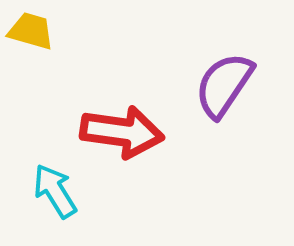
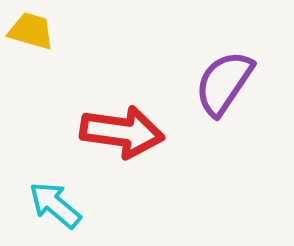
purple semicircle: moved 2 px up
cyan arrow: moved 14 px down; rotated 18 degrees counterclockwise
